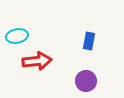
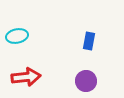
red arrow: moved 11 px left, 16 px down
